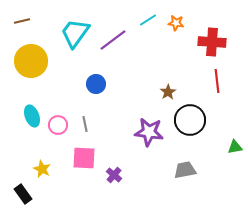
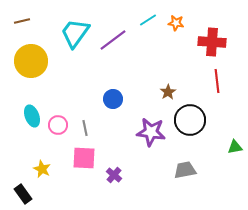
blue circle: moved 17 px right, 15 px down
gray line: moved 4 px down
purple star: moved 2 px right
